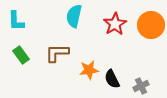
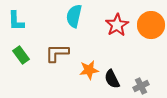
red star: moved 2 px right, 1 px down
